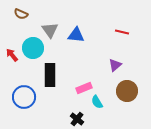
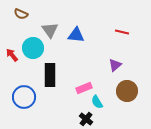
black cross: moved 9 px right
